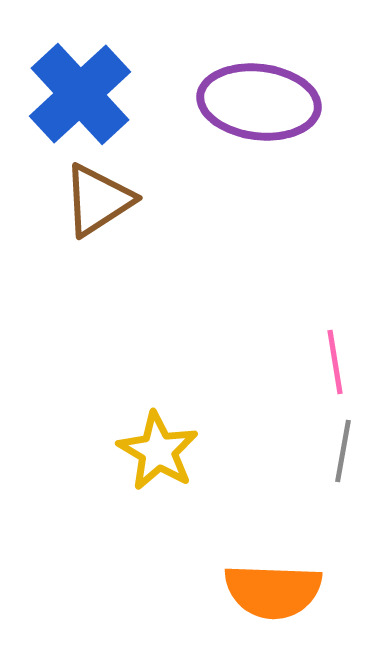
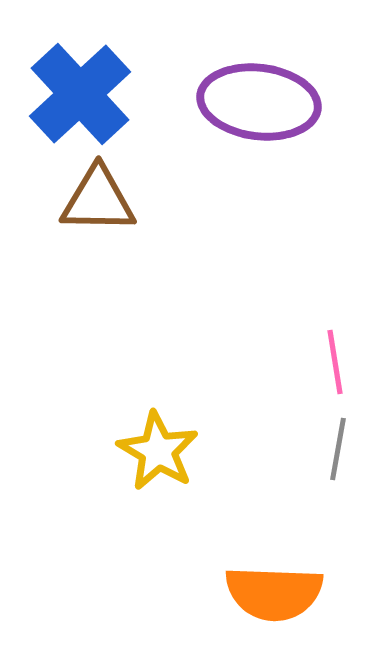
brown triangle: rotated 34 degrees clockwise
gray line: moved 5 px left, 2 px up
orange semicircle: moved 1 px right, 2 px down
